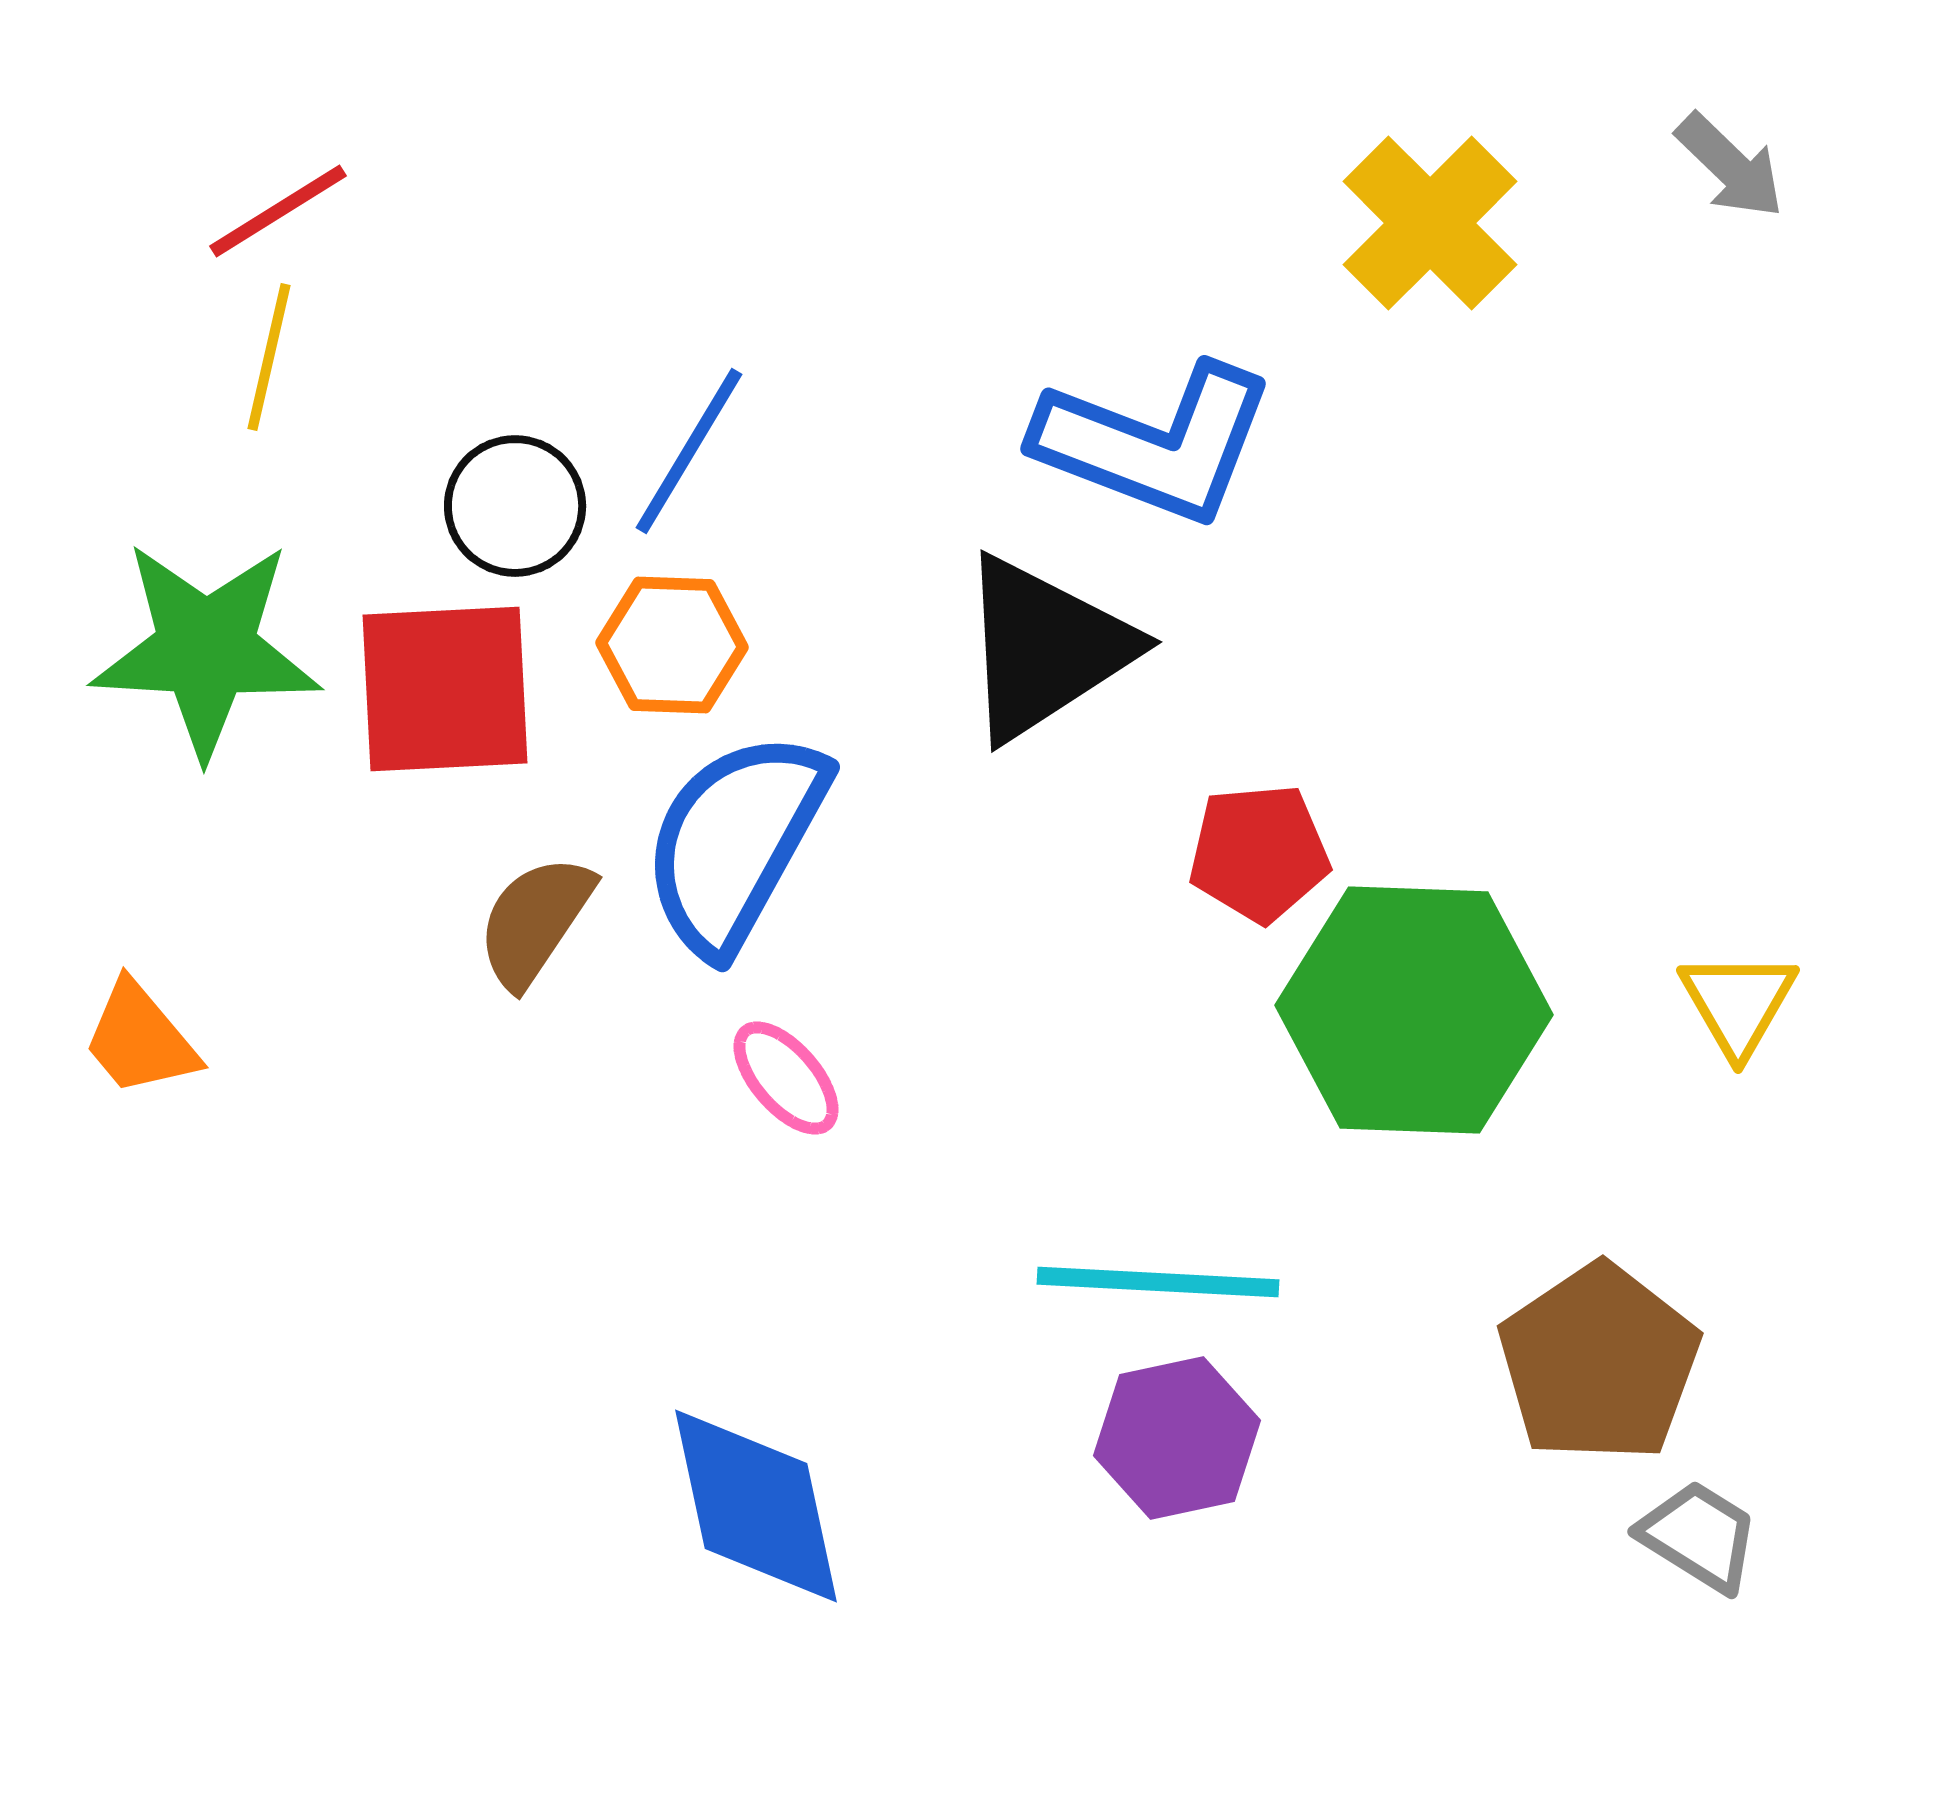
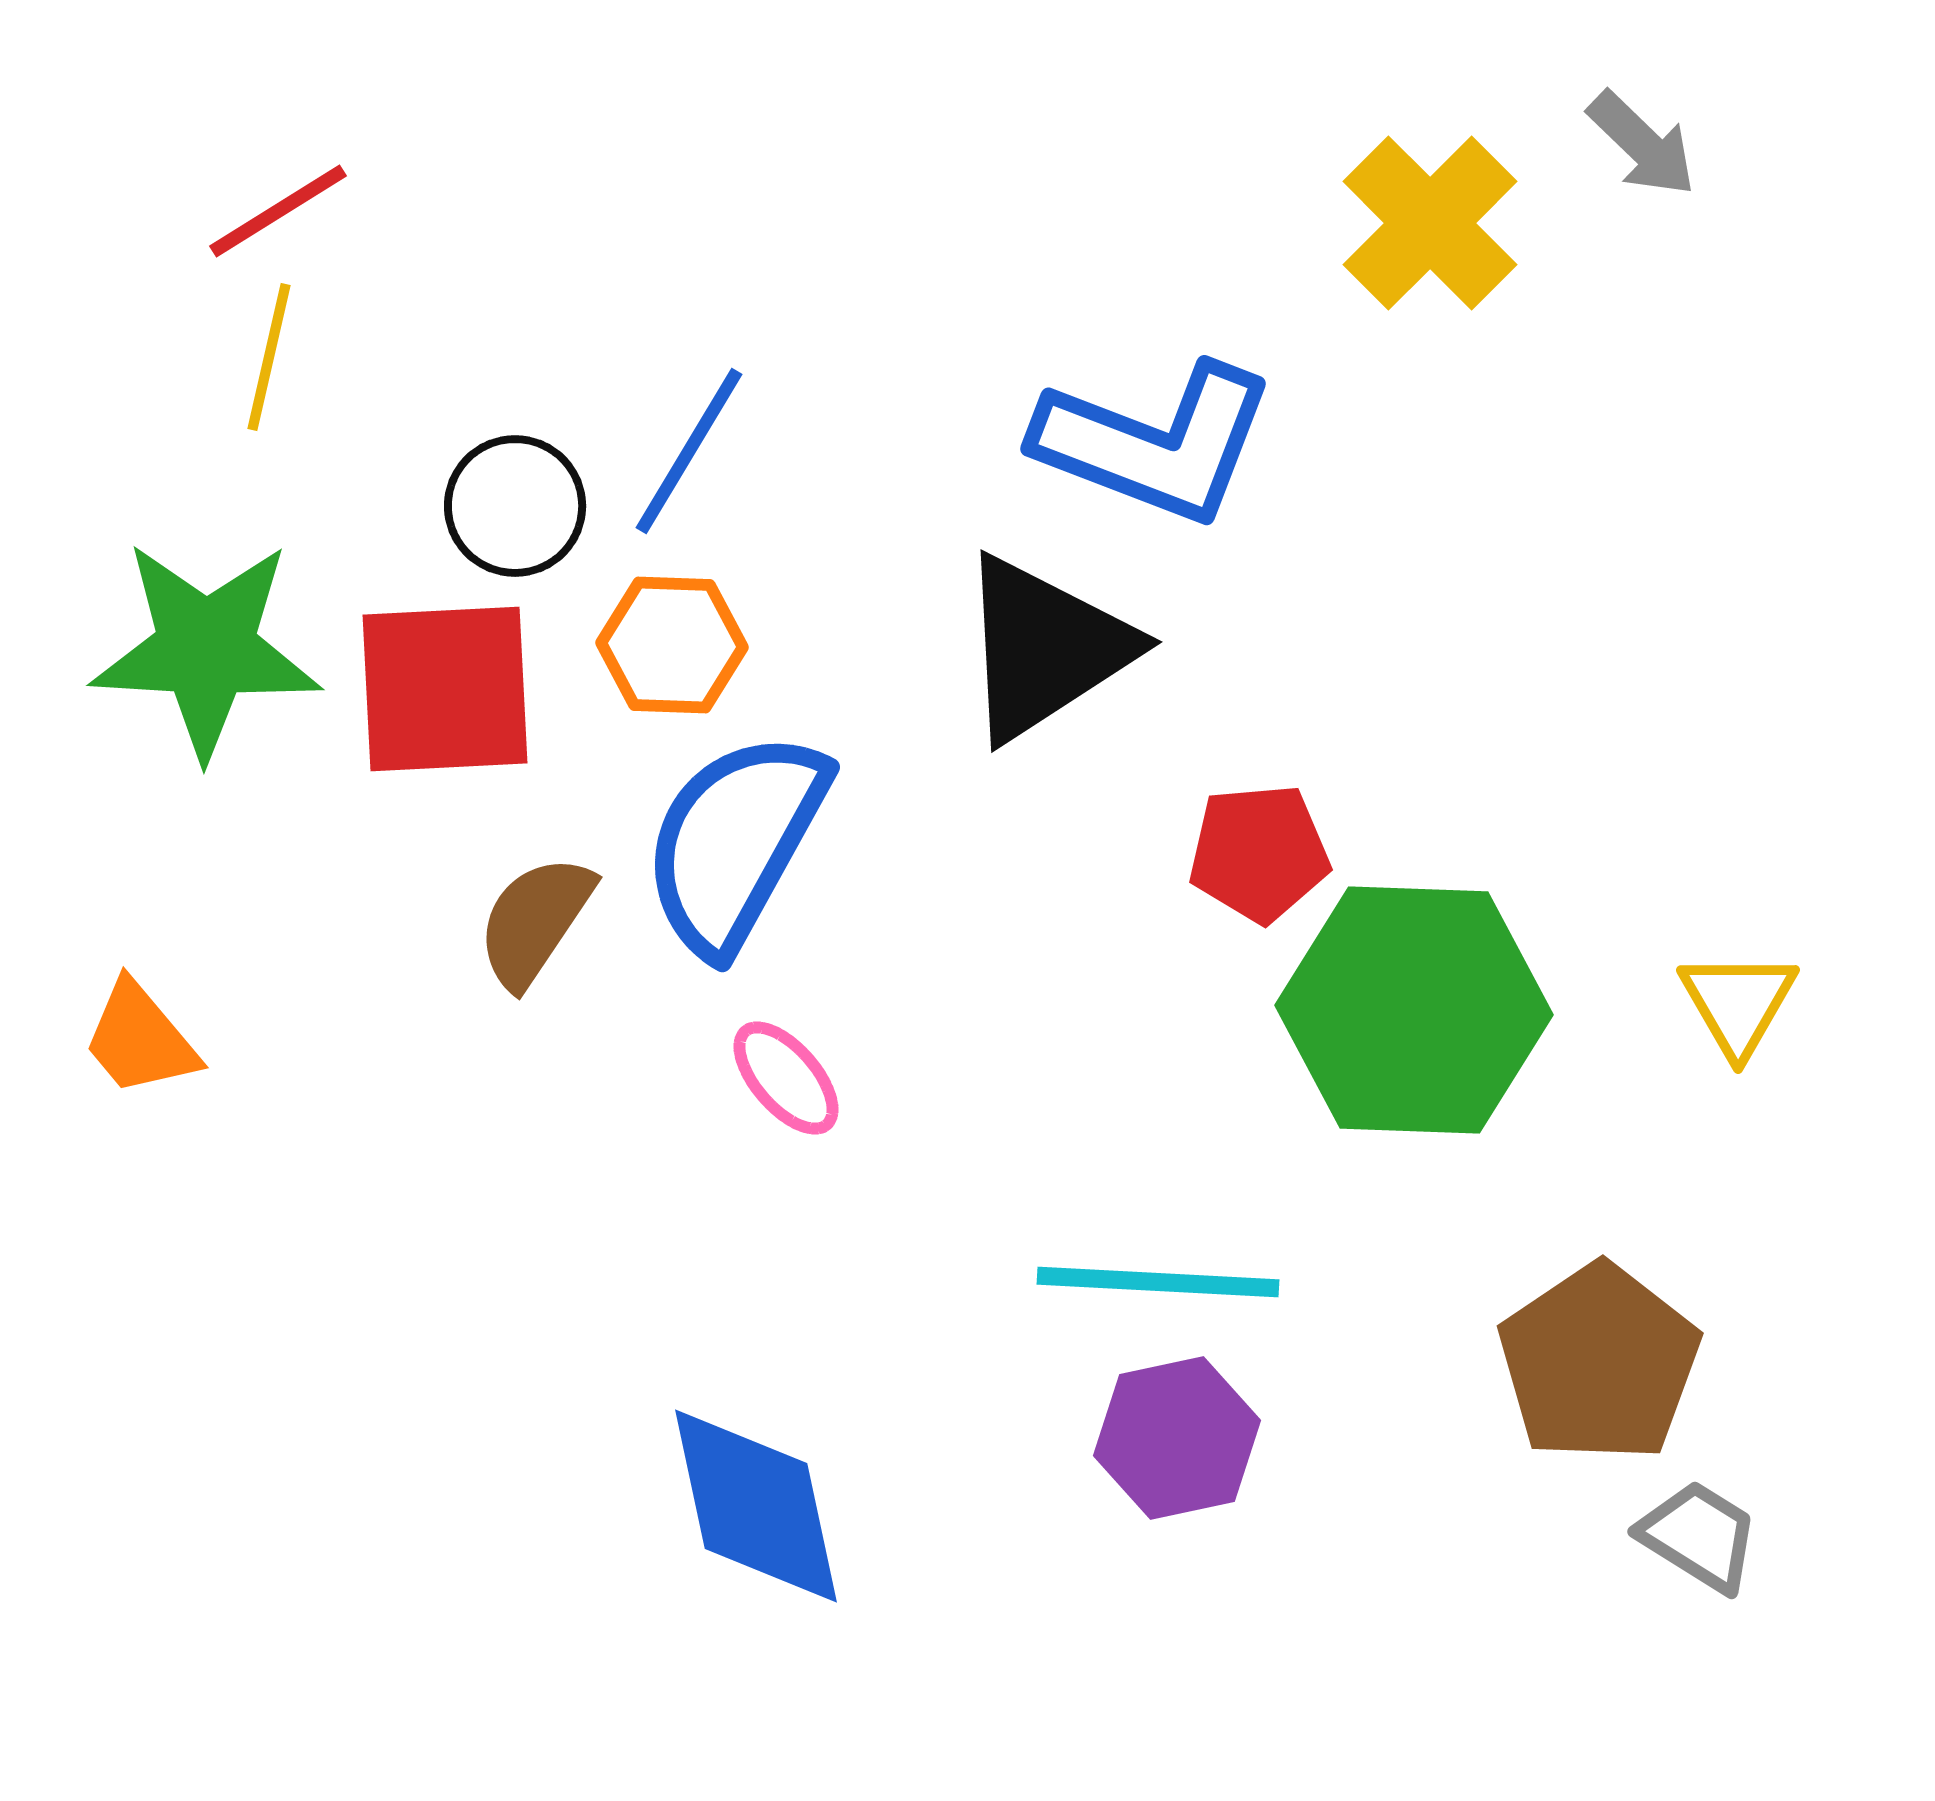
gray arrow: moved 88 px left, 22 px up
